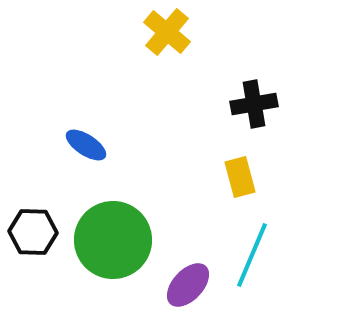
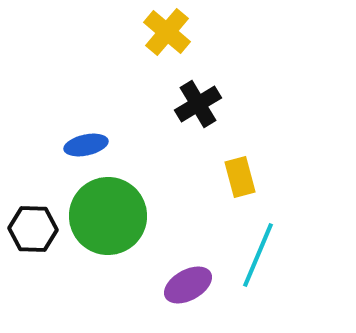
black cross: moved 56 px left; rotated 21 degrees counterclockwise
blue ellipse: rotated 45 degrees counterclockwise
black hexagon: moved 3 px up
green circle: moved 5 px left, 24 px up
cyan line: moved 6 px right
purple ellipse: rotated 18 degrees clockwise
